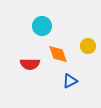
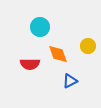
cyan circle: moved 2 px left, 1 px down
